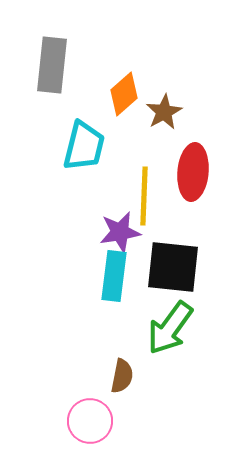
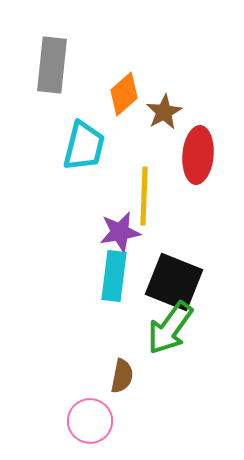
red ellipse: moved 5 px right, 17 px up
black square: moved 1 px right, 15 px down; rotated 16 degrees clockwise
